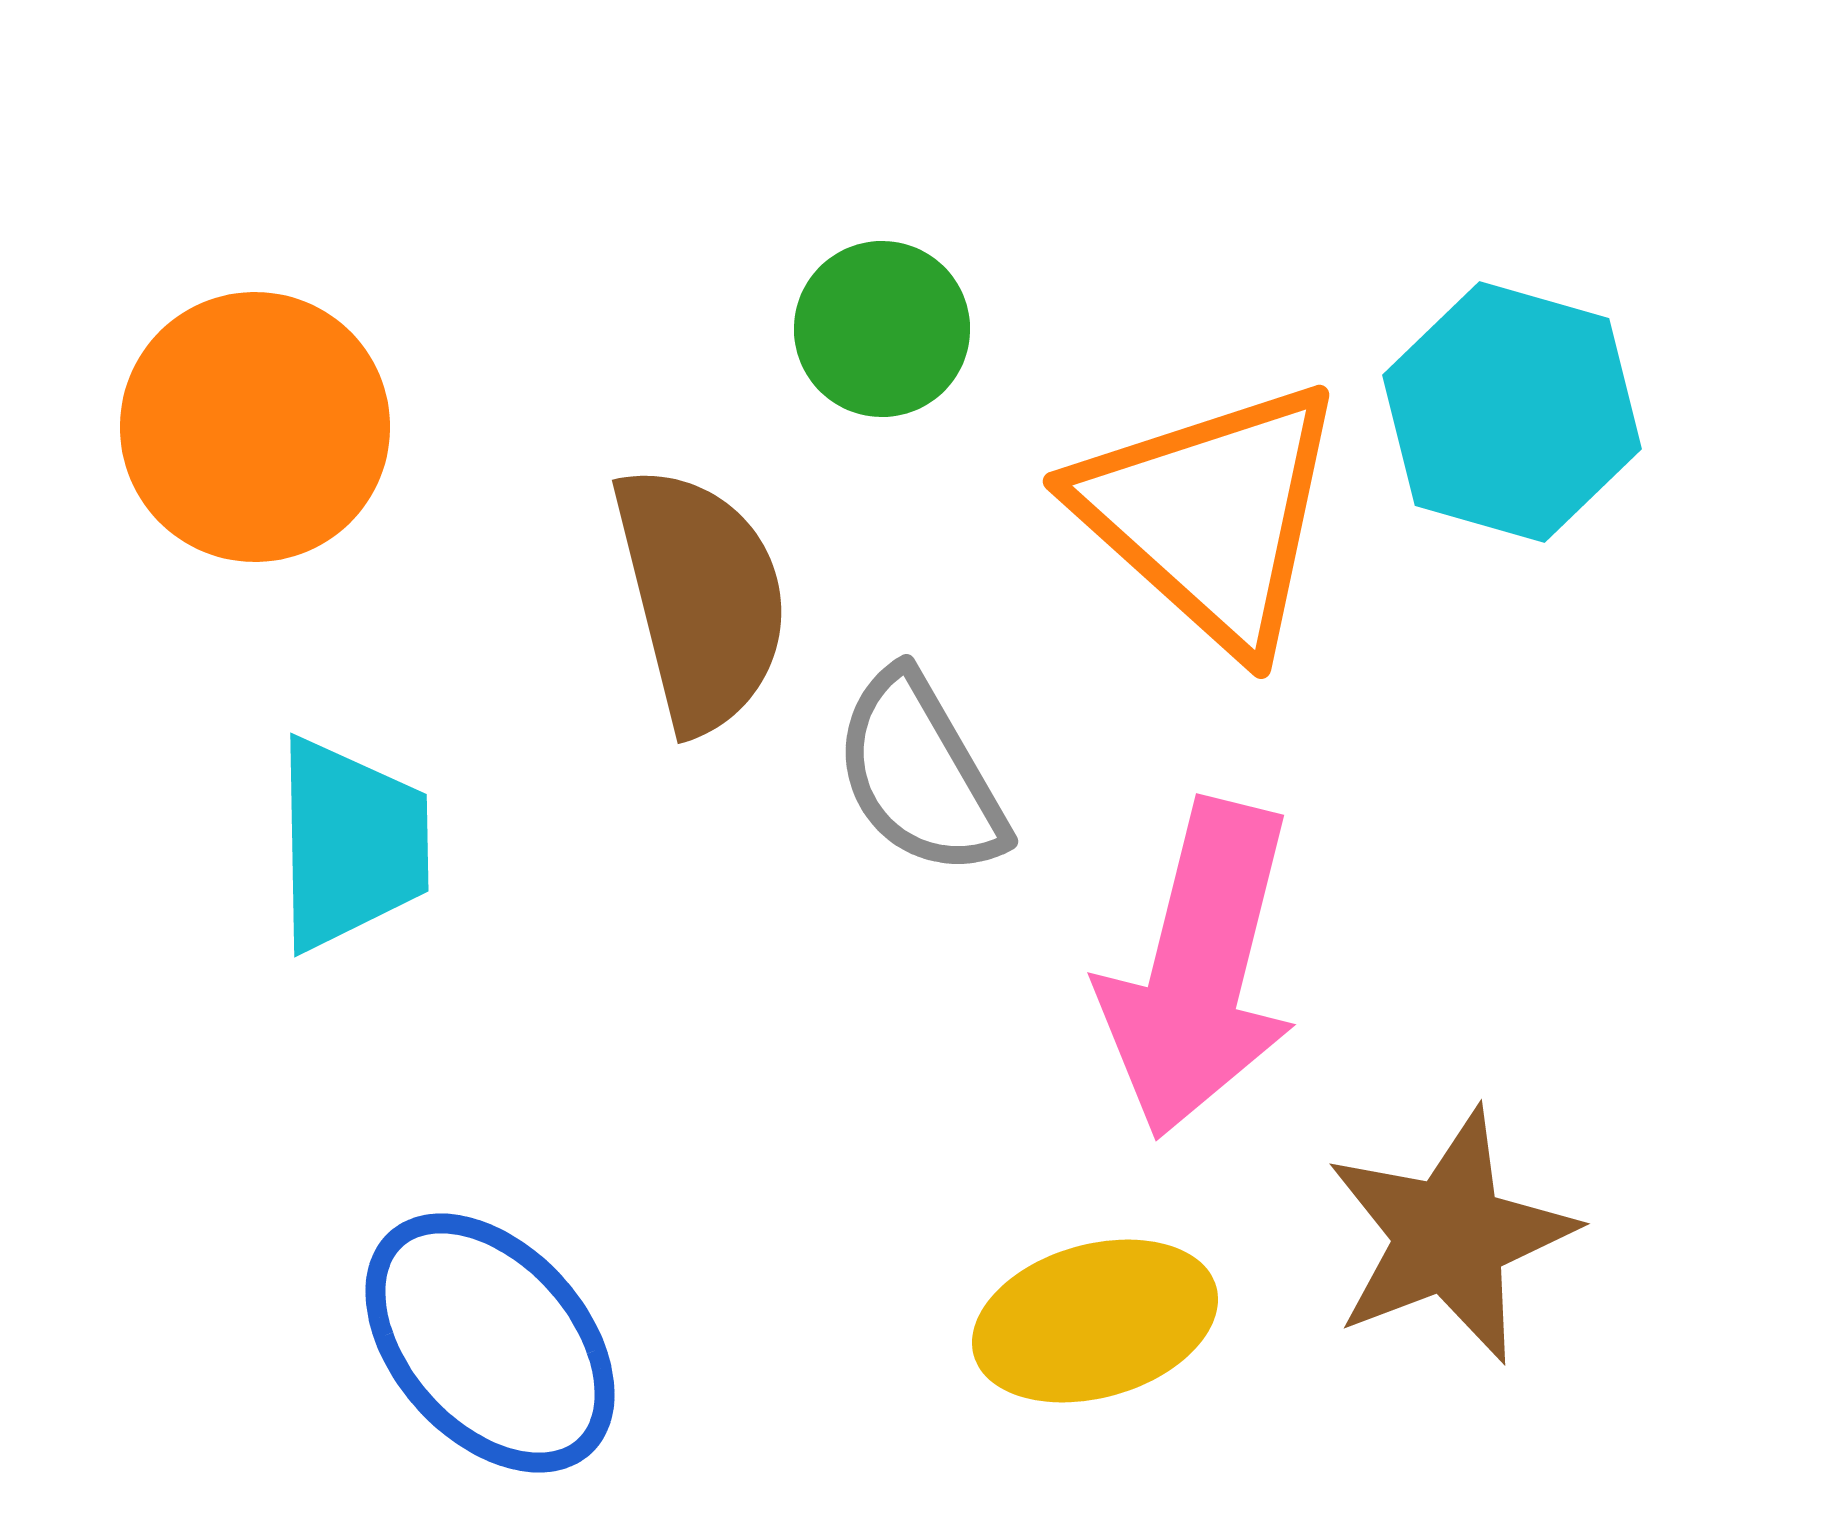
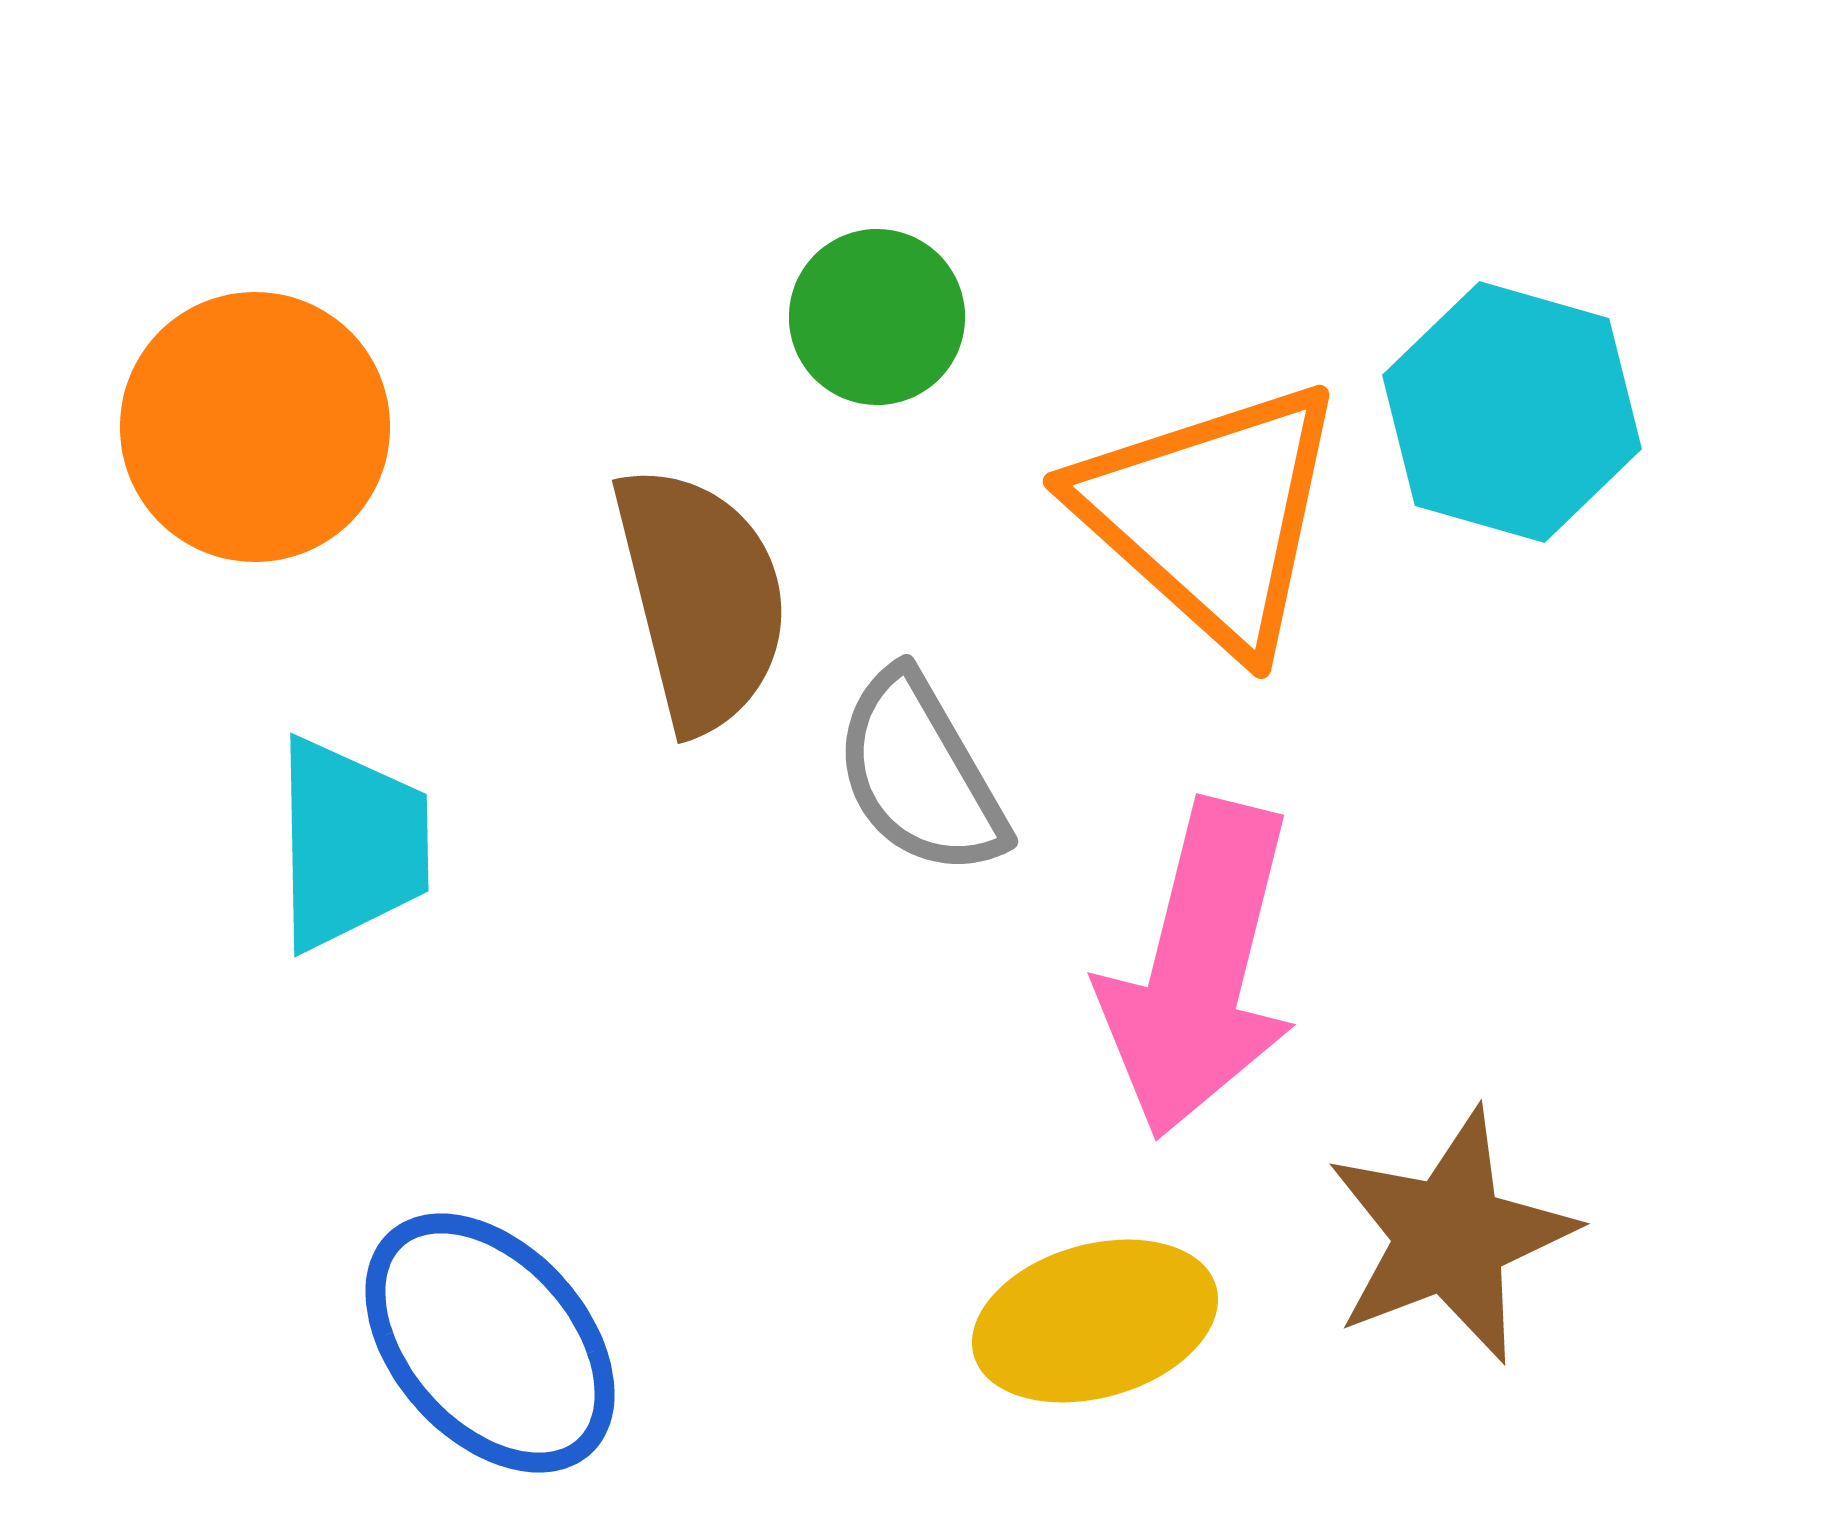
green circle: moved 5 px left, 12 px up
